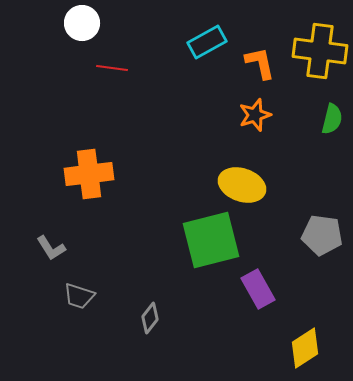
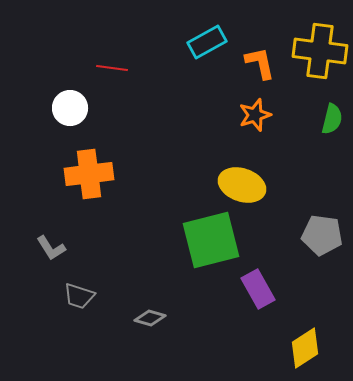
white circle: moved 12 px left, 85 px down
gray diamond: rotated 68 degrees clockwise
